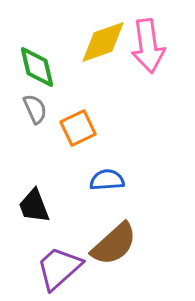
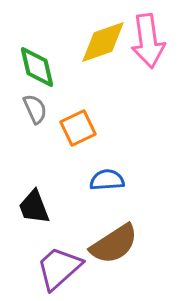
pink arrow: moved 5 px up
black trapezoid: moved 1 px down
brown semicircle: rotated 9 degrees clockwise
